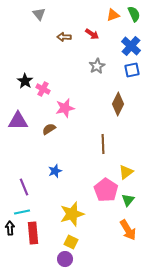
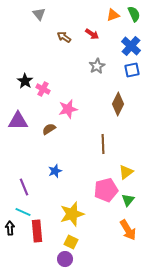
brown arrow: rotated 32 degrees clockwise
pink star: moved 3 px right, 1 px down
pink pentagon: rotated 25 degrees clockwise
cyan line: moved 1 px right; rotated 35 degrees clockwise
red rectangle: moved 4 px right, 2 px up
